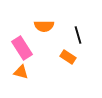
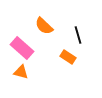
orange semicircle: rotated 42 degrees clockwise
pink rectangle: rotated 15 degrees counterclockwise
